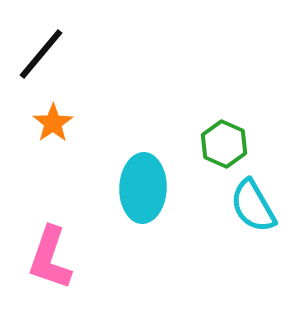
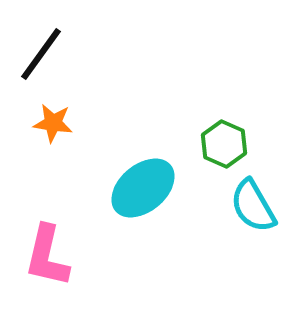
black line: rotated 4 degrees counterclockwise
orange star: rotated 30 degrees counterclockwise
cyan ellipse: rotated 48 degrees clockwise
pink L-shape: moved 3 px left, 2 px up; rotated 6 degrees counterclockwise
